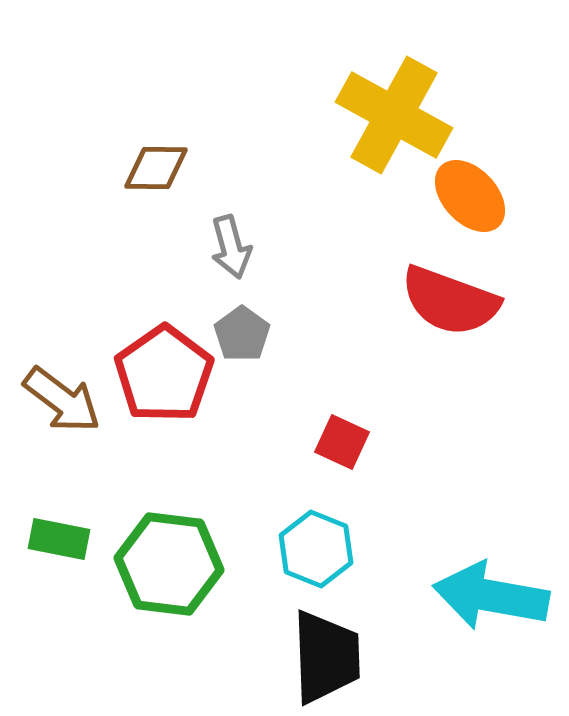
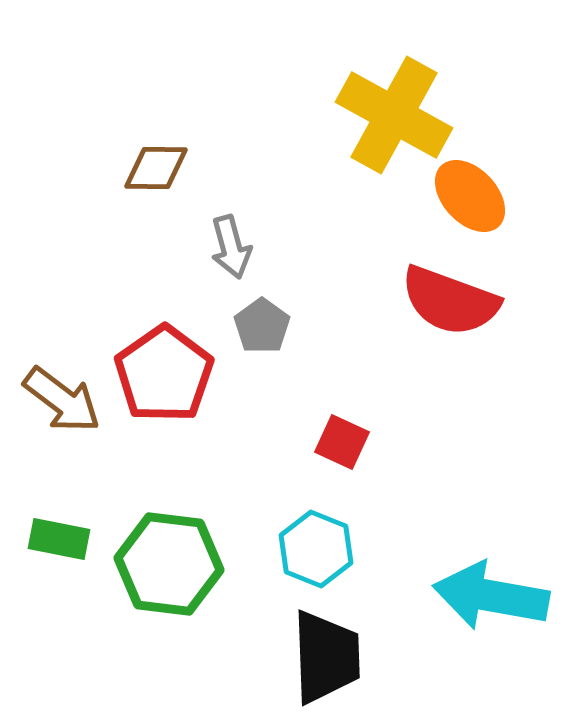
gray pentagon: moved 20 px right, 8 px up
